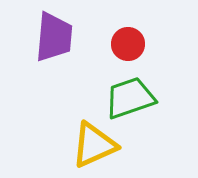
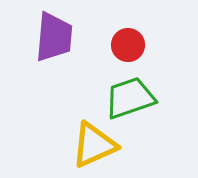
red circle: moved 1 px down
